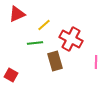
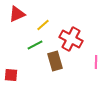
yellow line: moved 1 px left
green line: moved 2 px down; rotated 21 degrees counterclockwise
red square: rotated 24 degrees counterclockwise
